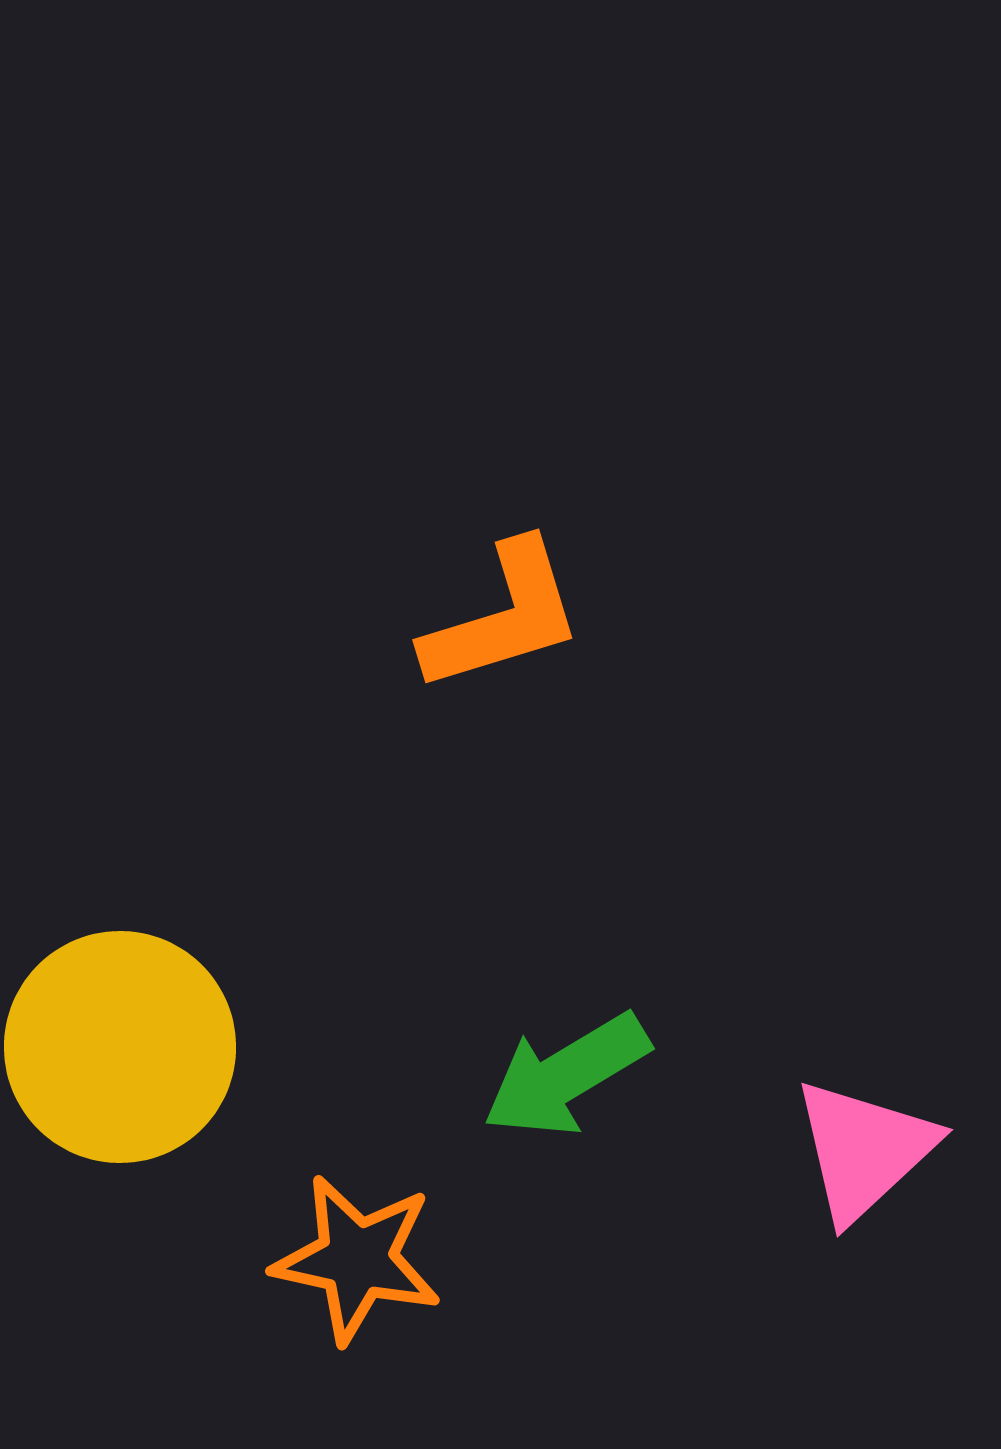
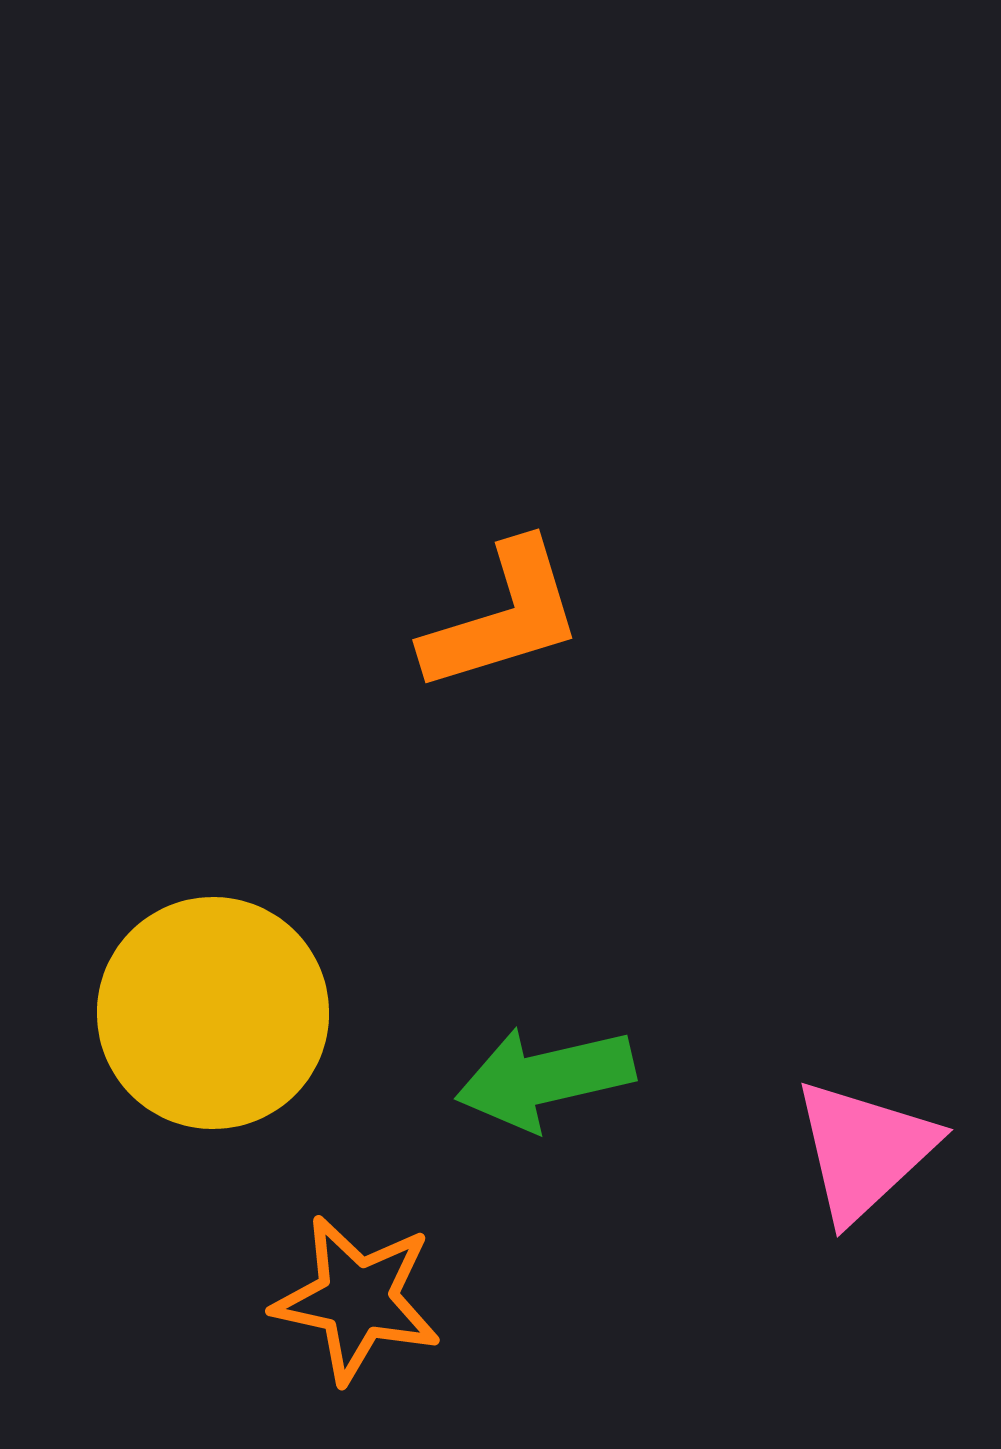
yellow circle: moved 93 px right, 34 px up
green arrow: moved 21 px left, 3 px down; rotated 18 degrees clockwise
orange star: moved 40 px down
